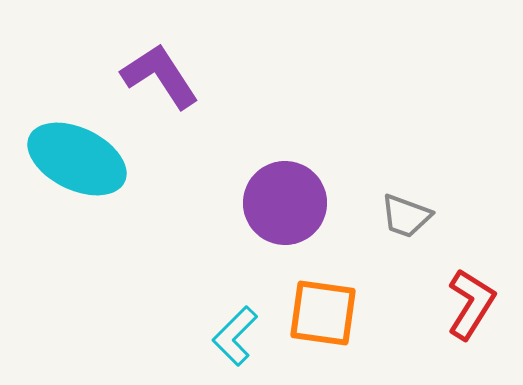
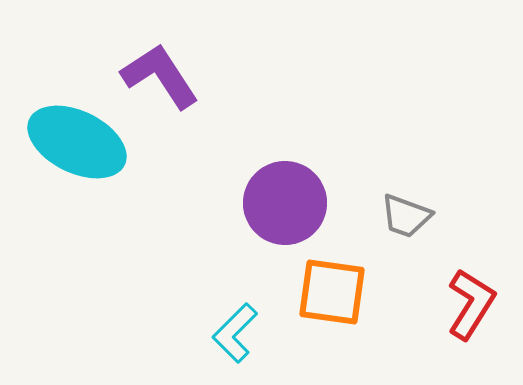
cyan ellipse: moved 17 px up
orange square: moved 9 px right, 21 px up
cyan L-shape: moved 3 px up
